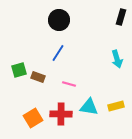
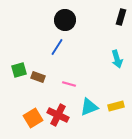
black circle: moved 6 px right
blue line: moved 1 px left, 6 px up
cyan triangle: rotated 30 degrees counterclockwise
red cross: moved 3 px left, 1 px down; rotated 25 degrees clockwise
